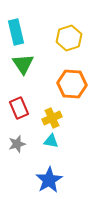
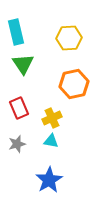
yellow hexagon: rotated 15 degrees clockwise
orange hexagon: moved 2 px right; rotated 16 degrees counterclockwise
